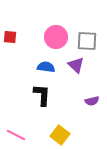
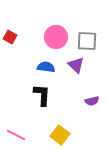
red square: rotated 24 degrees clockwise
